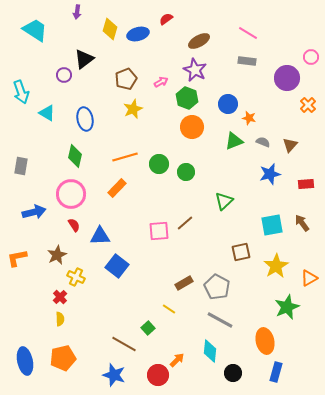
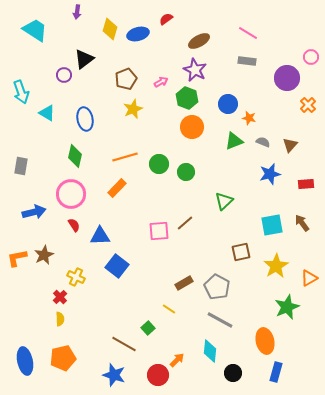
brown star at (57, 255): moved 13 px left
